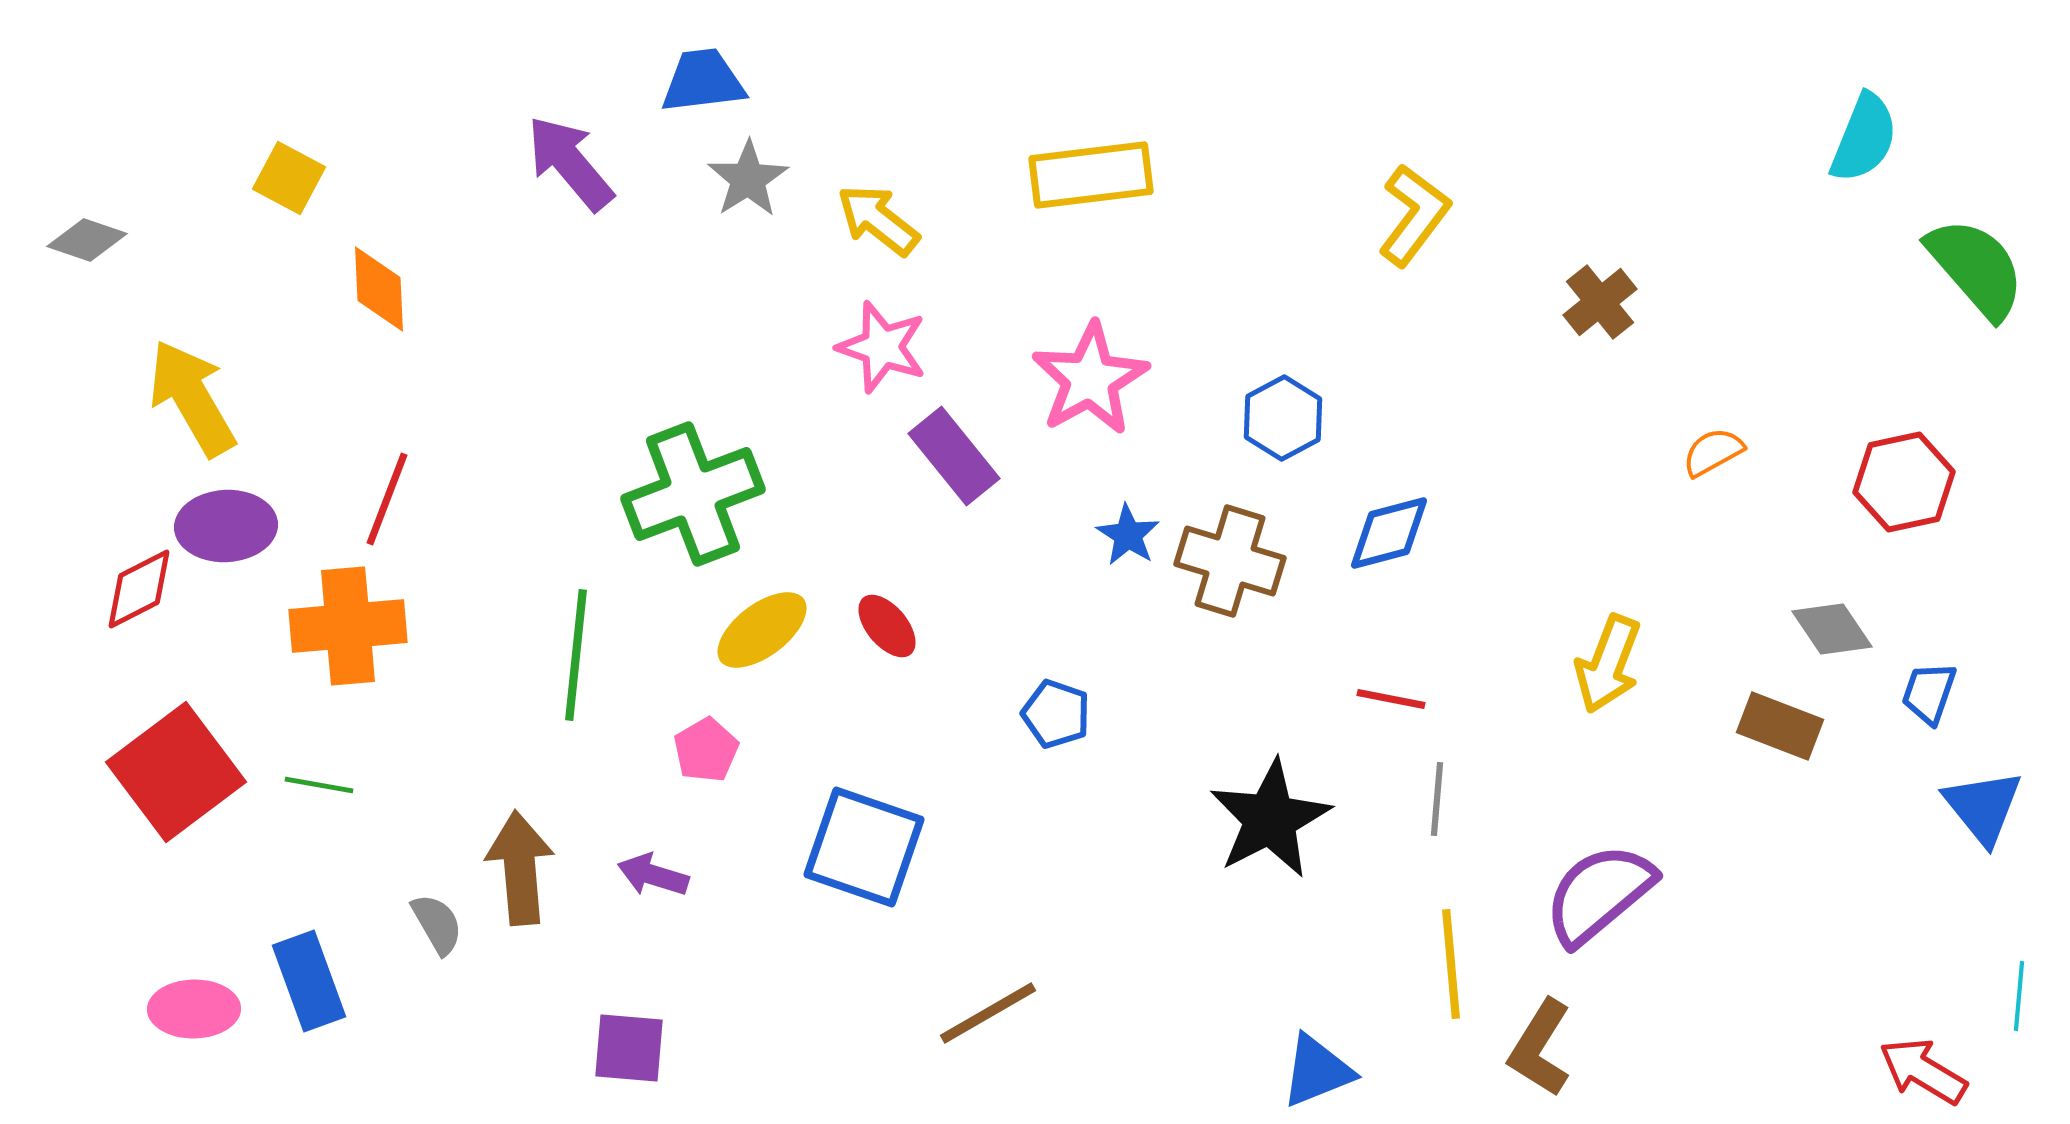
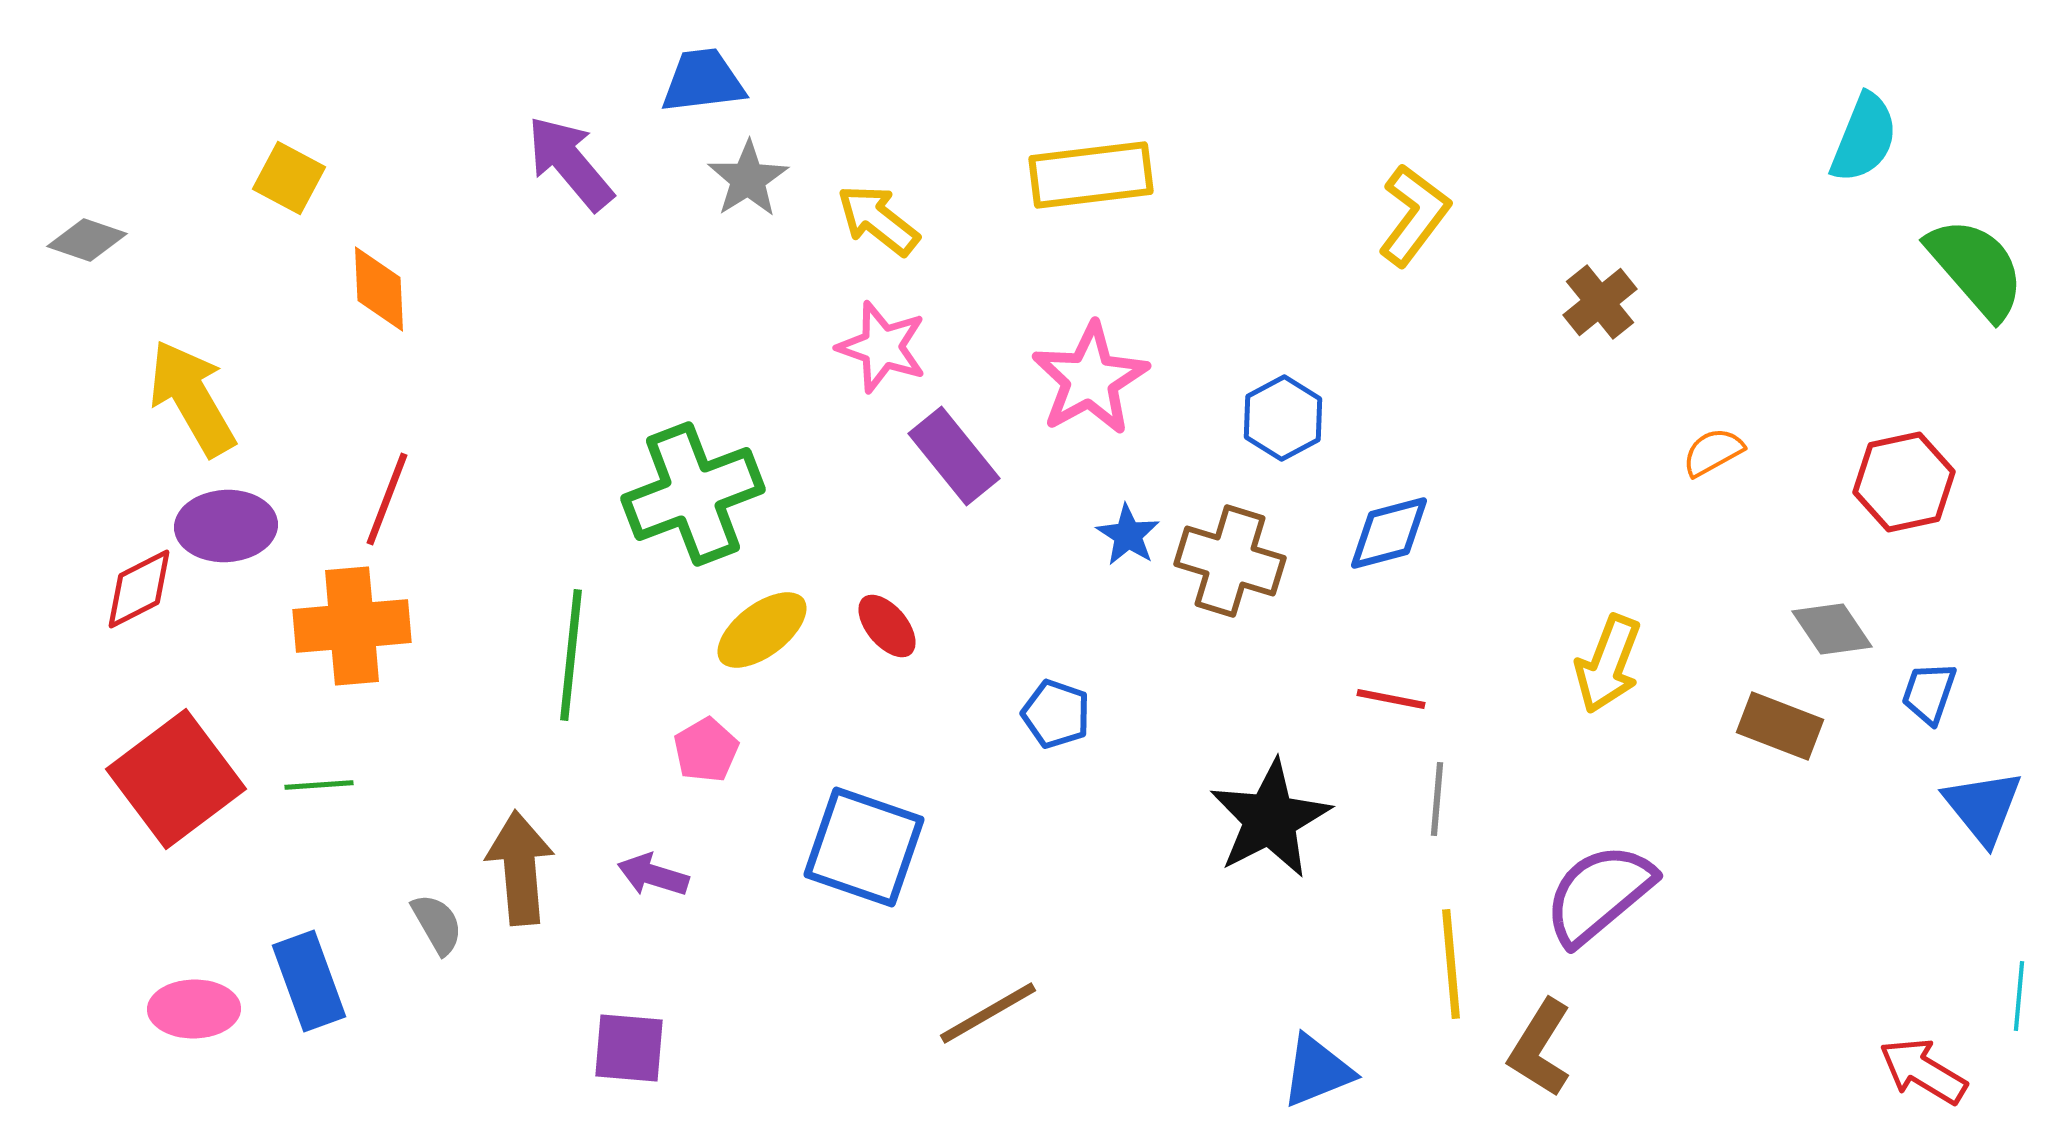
orange cross at (348, 626): moved 4 px right
green line at (576, 655): moved 5 px left
red square at (176, 772): moved 7 px down
green line at (319, 785): rotated 14 degrees counterclockwise
